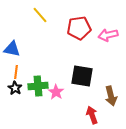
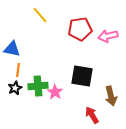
red pentagon: moved 1 px right, 1 px down
pink arrow: moved 1 px down
orange line: moved 2 px right, 2 px up
black star: rotated 16 degrees clockwise
pink star: moved 1 px left
red arrow: rotated 12 degrees counterclockwise
